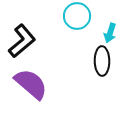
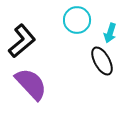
cyan circle: moved 4 px down
black ellipse: rotated 28 degrees counterclockwise
purple semicircle: rotated 6 degrees clockwise
